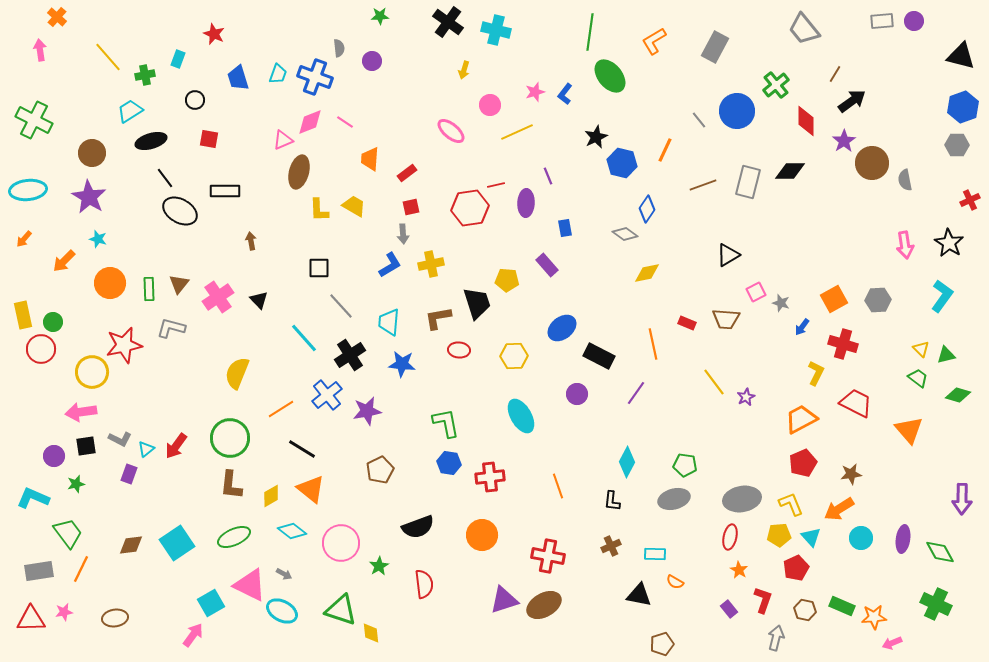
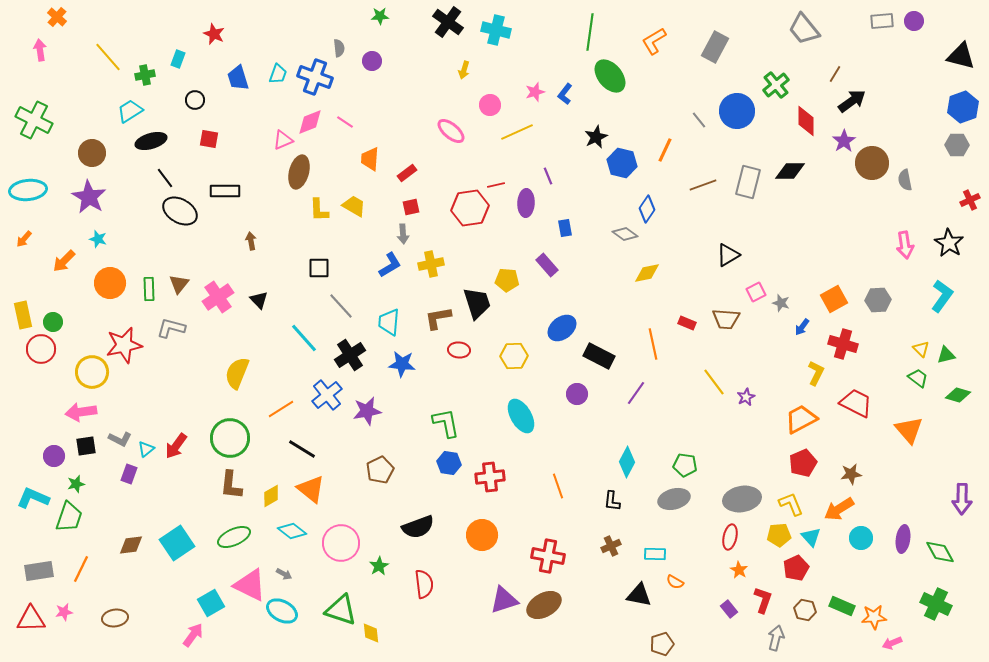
green trapezoid at (68, 533): moved 1 px right, 16 px up; rotated 56 degrees clockwise
